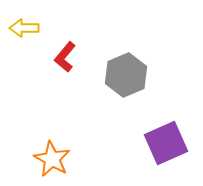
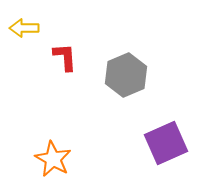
red L-shape: rotated 136 degrees clockwise
orange star: moved 1 px right
